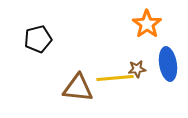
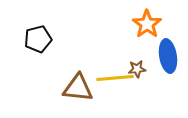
blue ellipse: moved 8 px up
